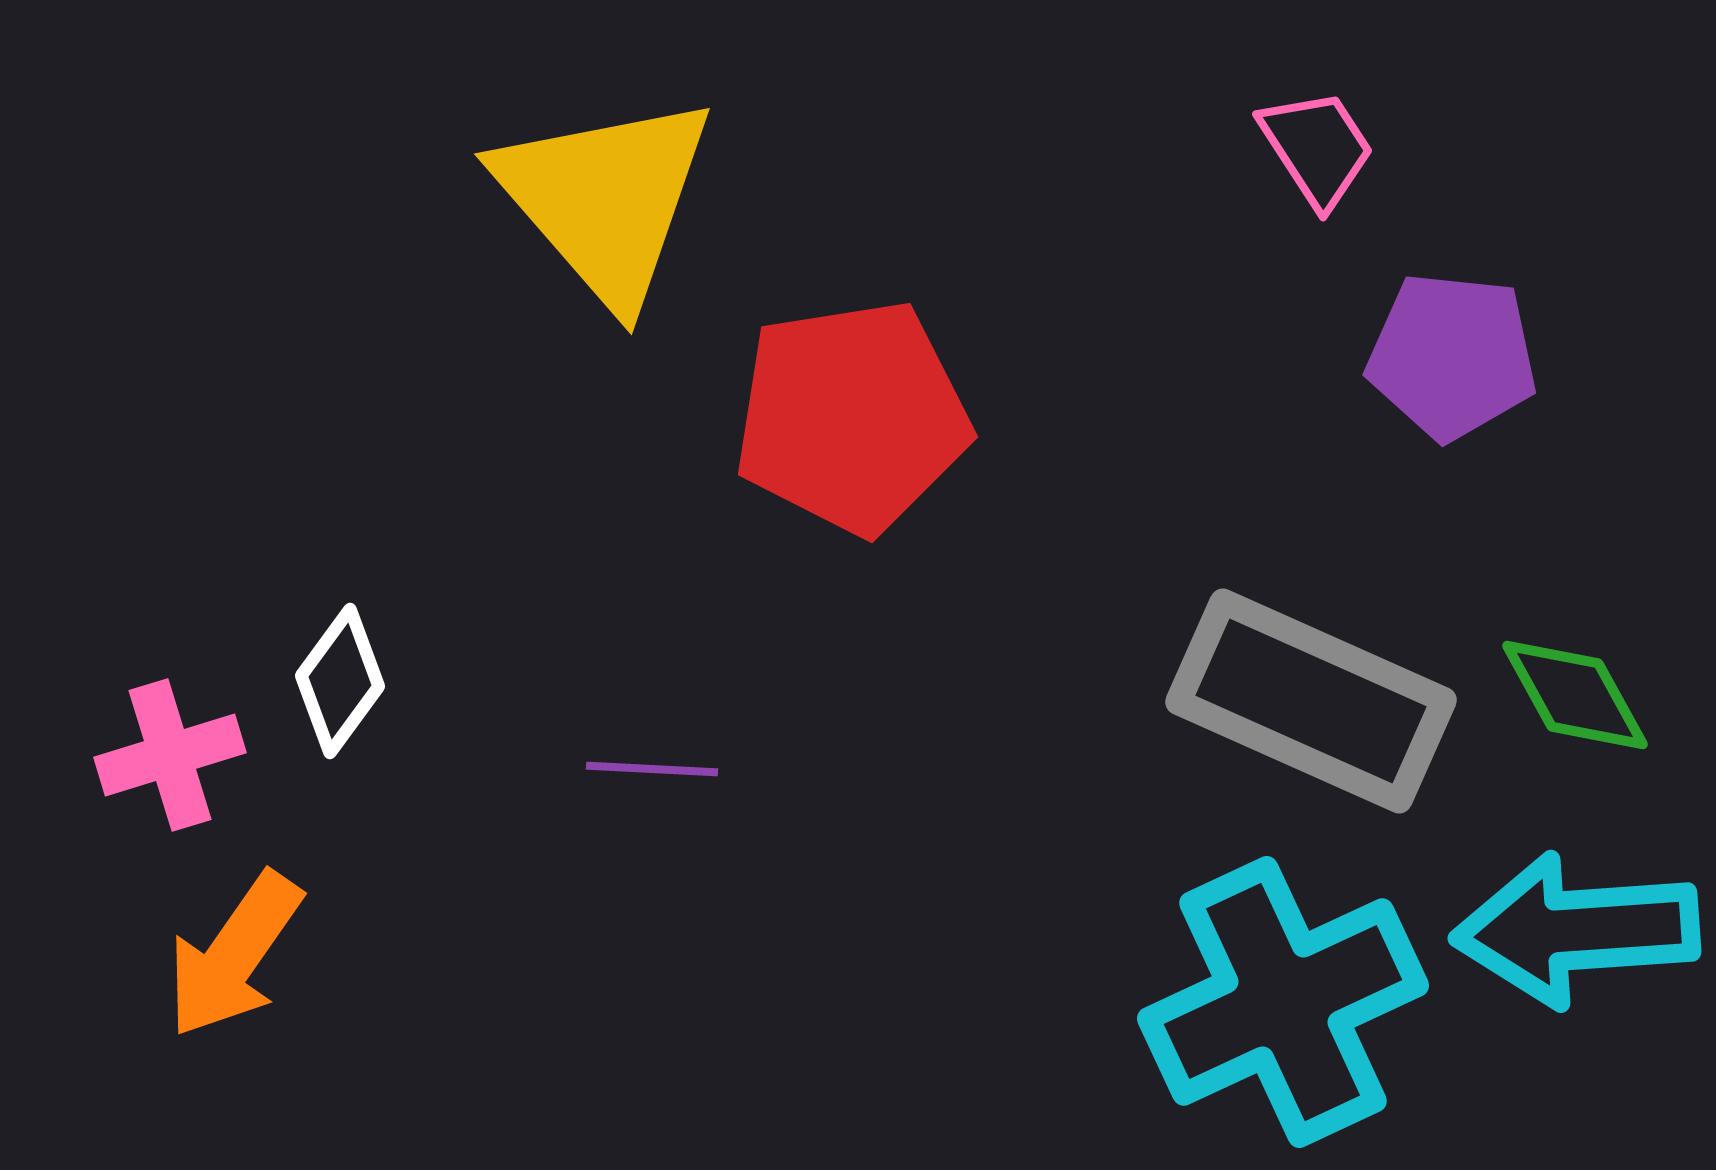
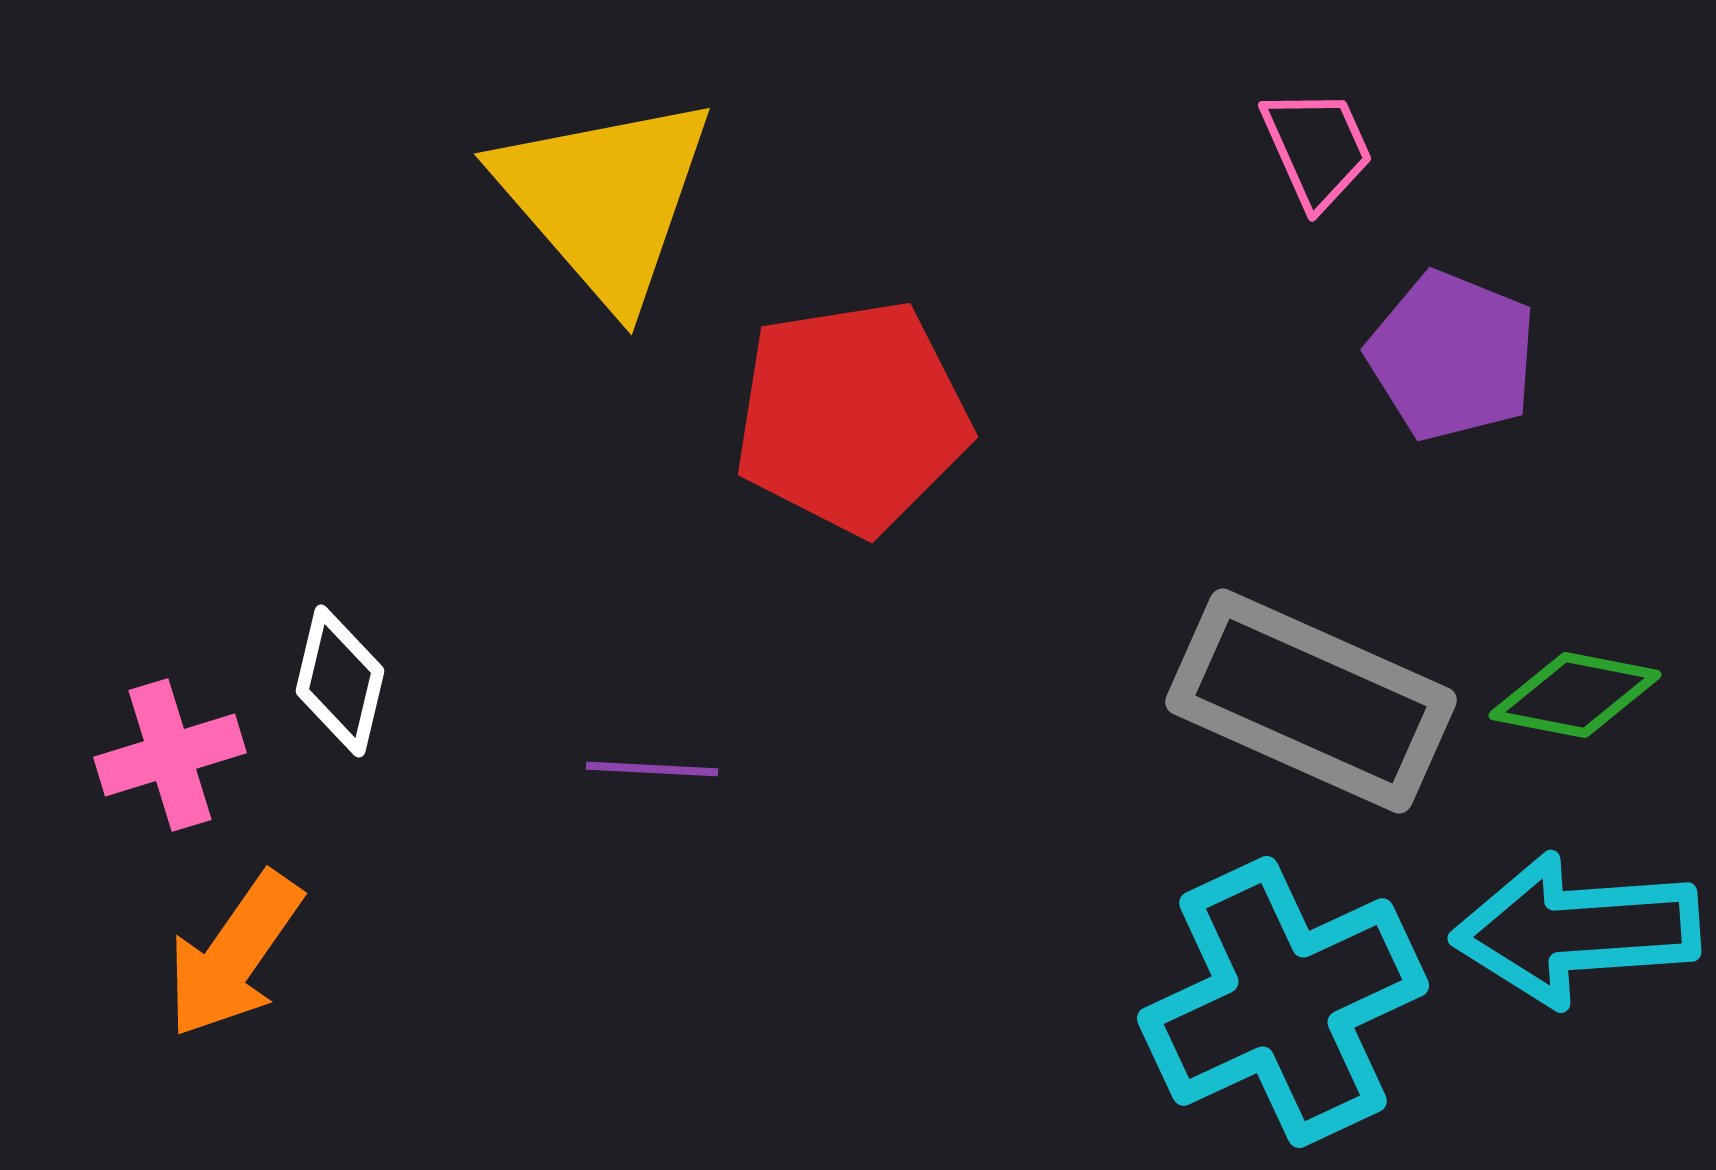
pink trapezoid: rotated 9 degrees clockwise
purple pentagon: rotated 16 degrees clockwise
white diamond: rotated 23 degrees counterclockwise
green diamond: rotated 50 degrees counterclockwise
